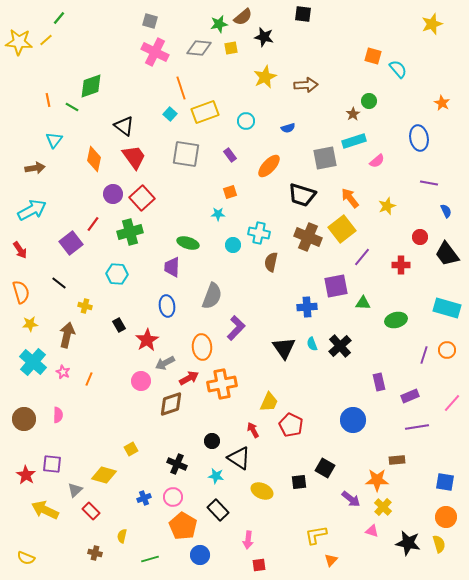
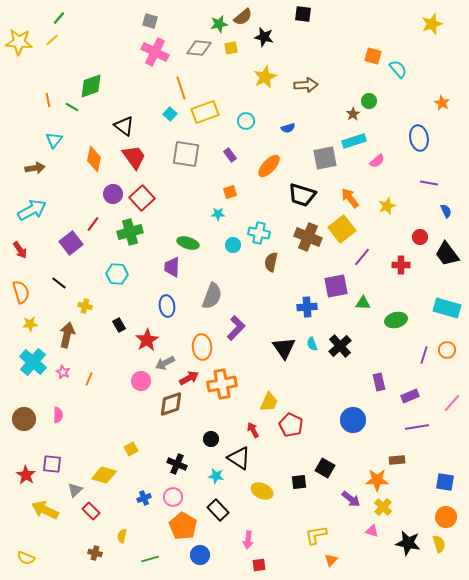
yellow line at (46, 40): moved 6 px right
black circle at (212, 441): moved 1 px left, 2 px up
